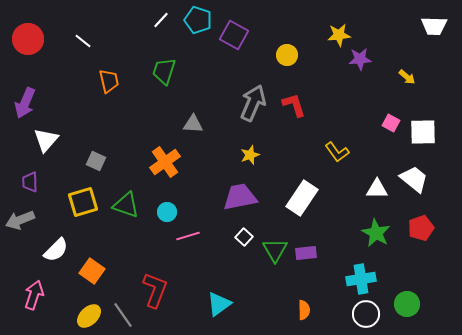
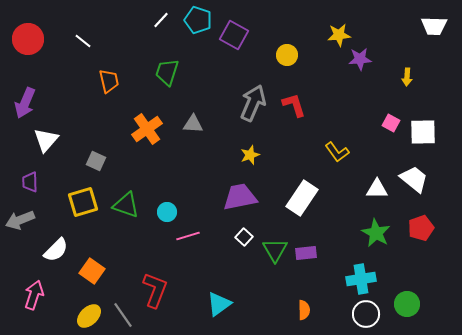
green trapezoid at (164, 71): moved 3 px right, 1 px down
yellow arrow at (407, 77): rotated 54 degrees clockwise
orange cross at (165, 162): moved 18 px left, 33 px up
